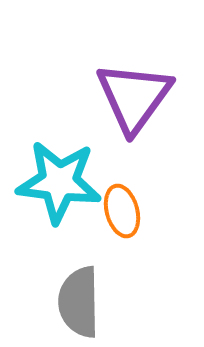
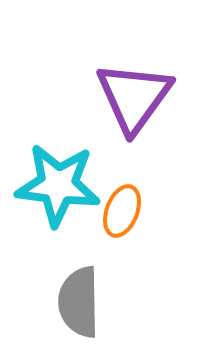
cyan star: moved 1 px left, 3 px down
orange ellipse: rotated 36 degrees clockwise
